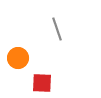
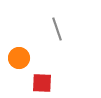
orange circle: moved 1 px right
